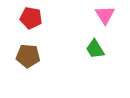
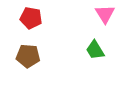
pink triangle: moved 1 px up
green trapezoid: moved 1 px down
